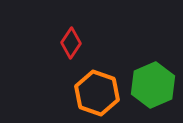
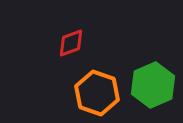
red diamond: rotated 36 degrees clockwise
